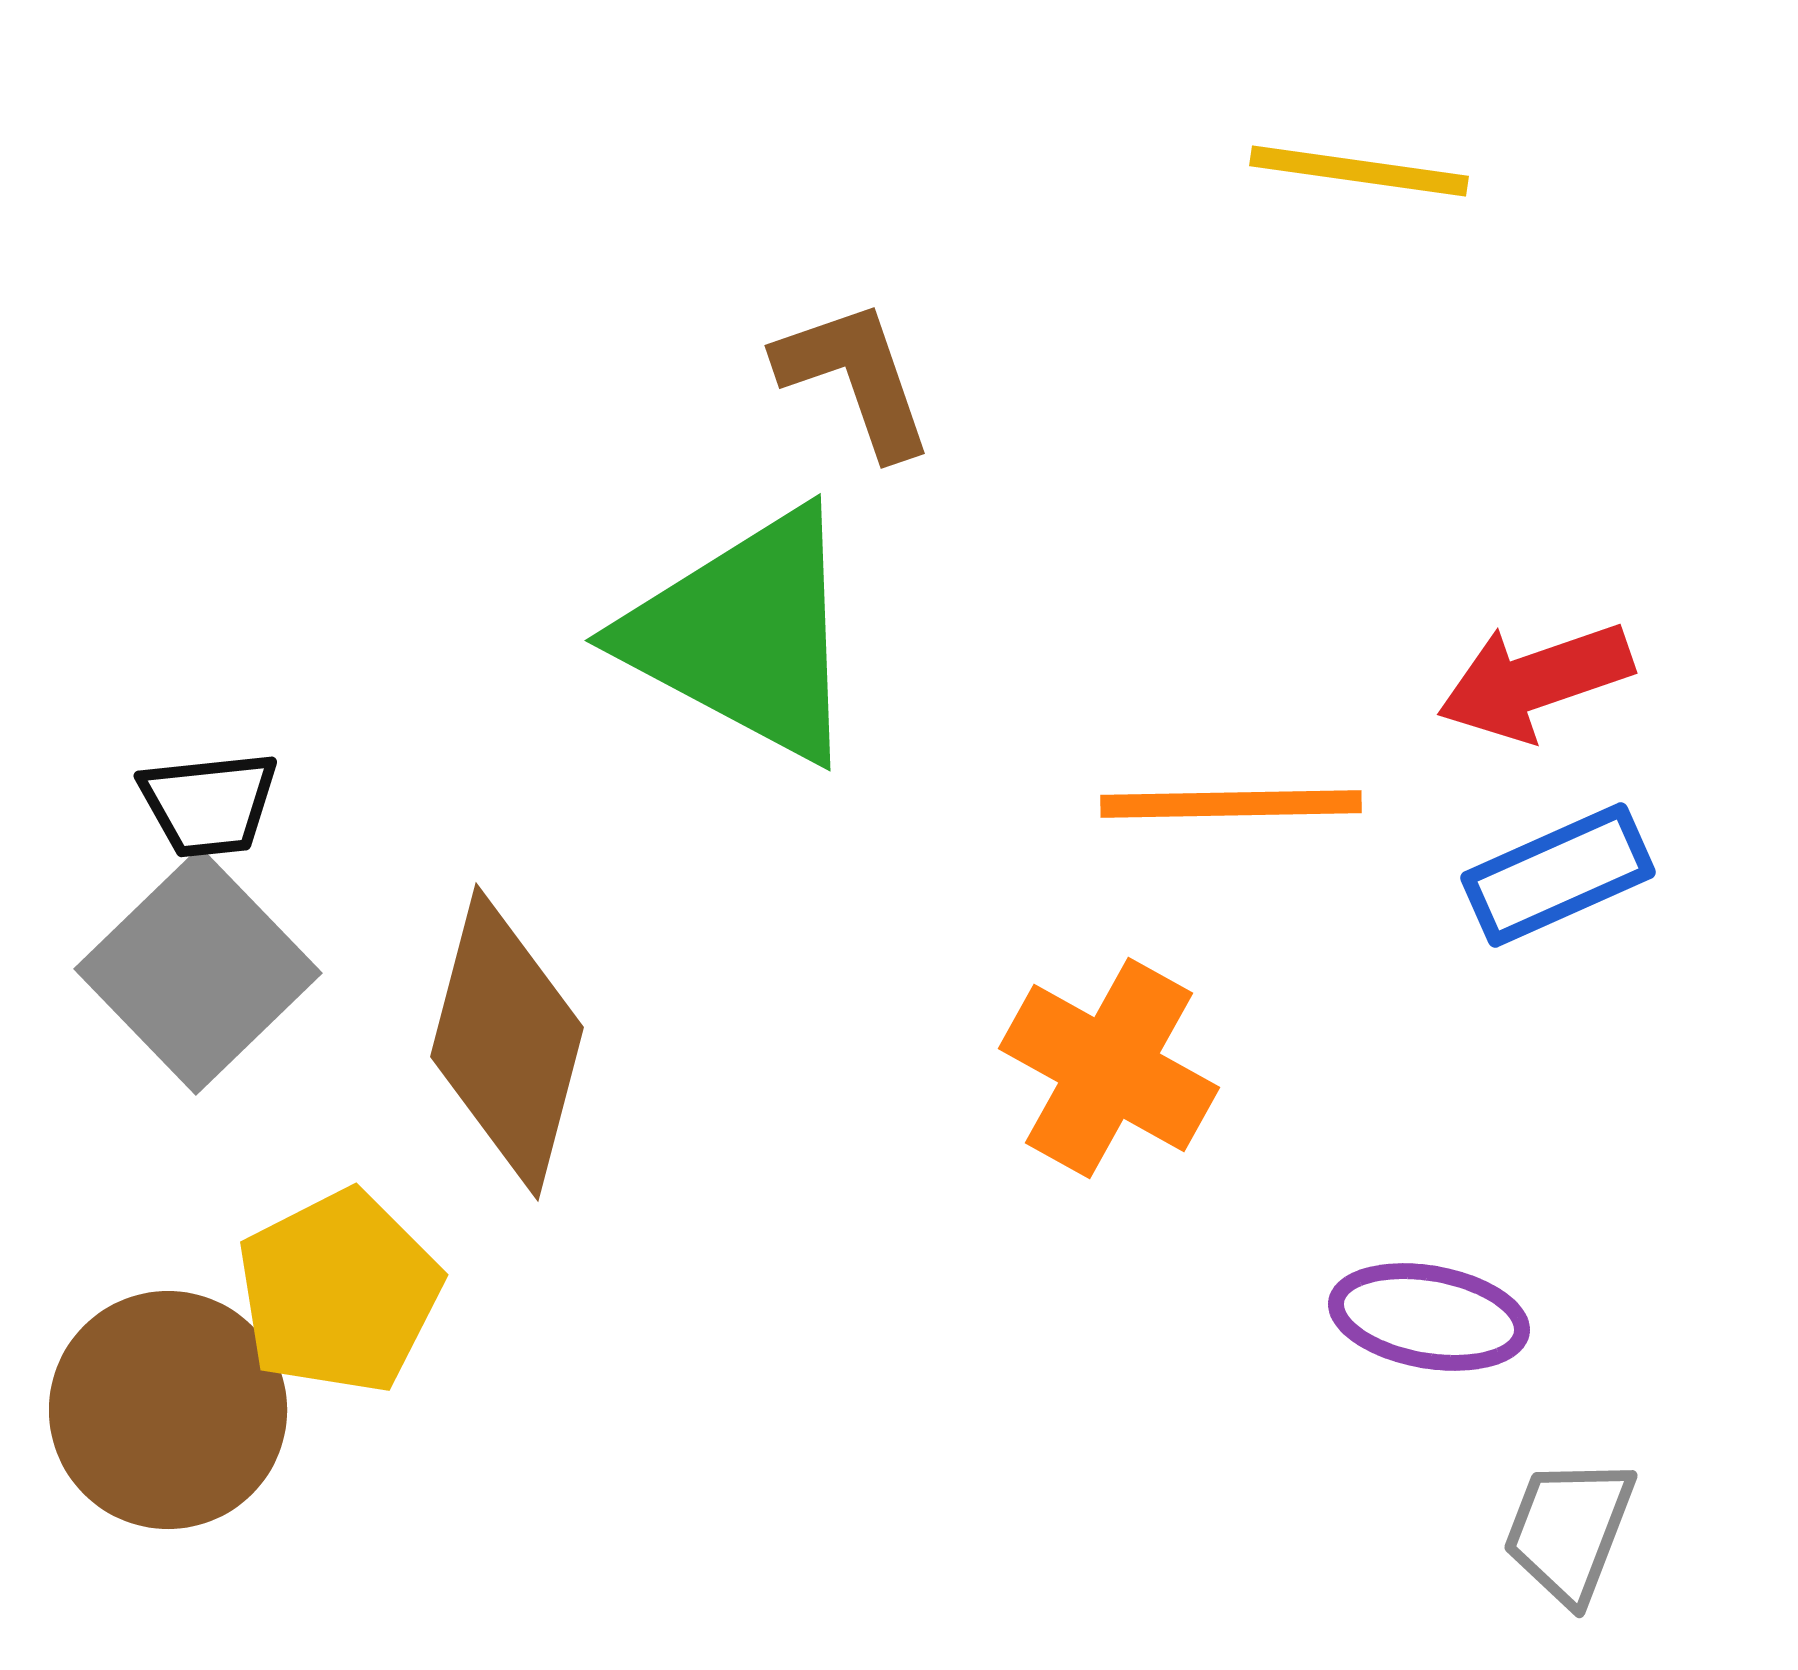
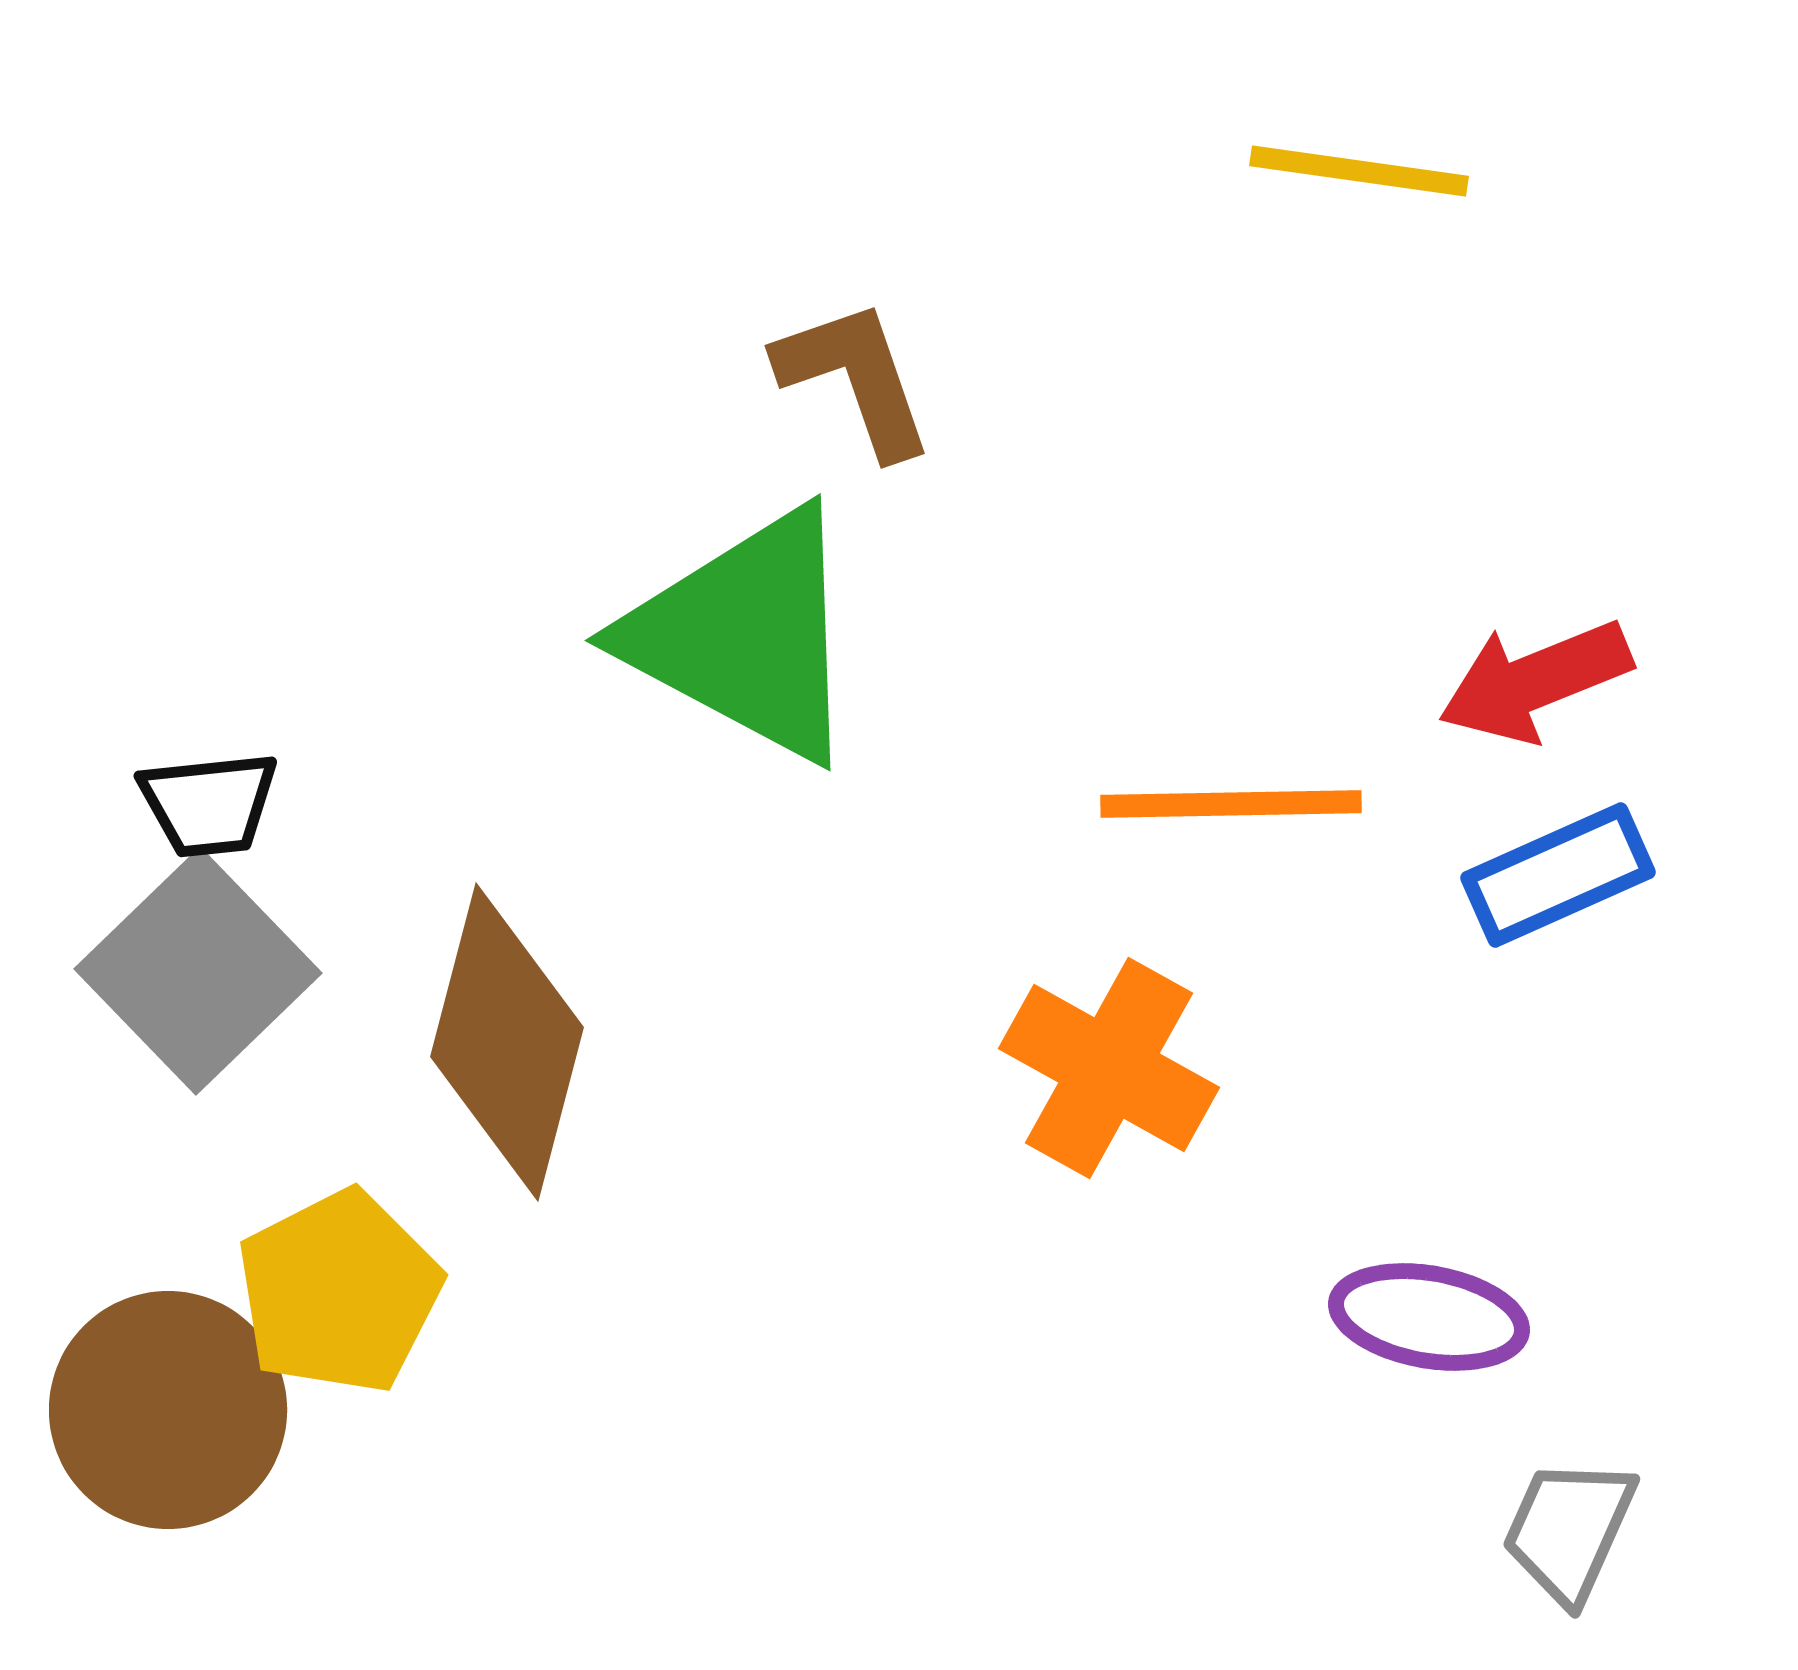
red arrow: rotated 3 degrees counterclockwise
gray trapezoid: rotated 3 degrees clockwise
